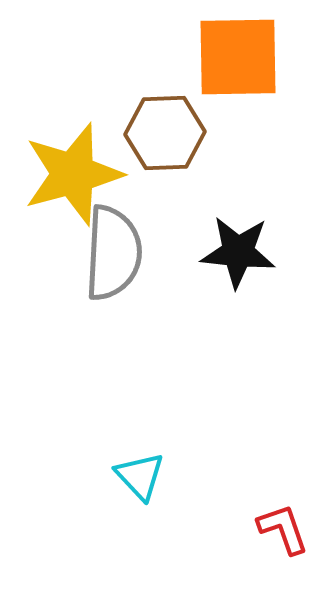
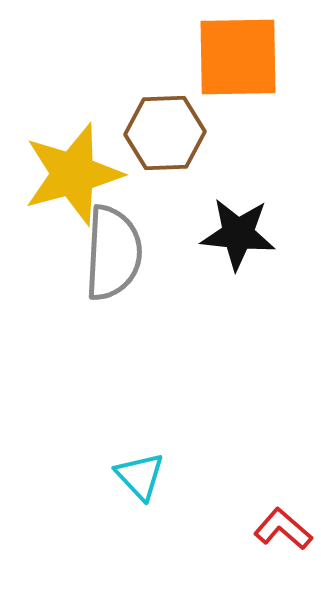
black star: moved 18 px up
red L-shape: rotated 30 degrees counterclockwise
